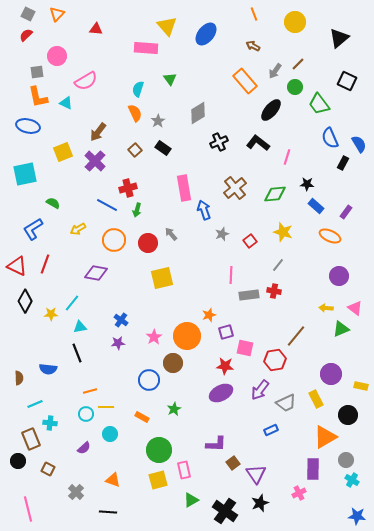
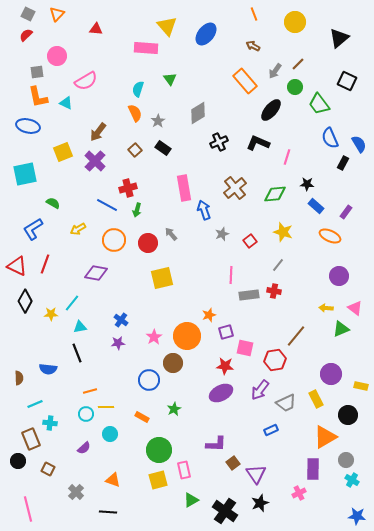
black L-shape at (258, 143): rotated 15 degrees counterclockwise
